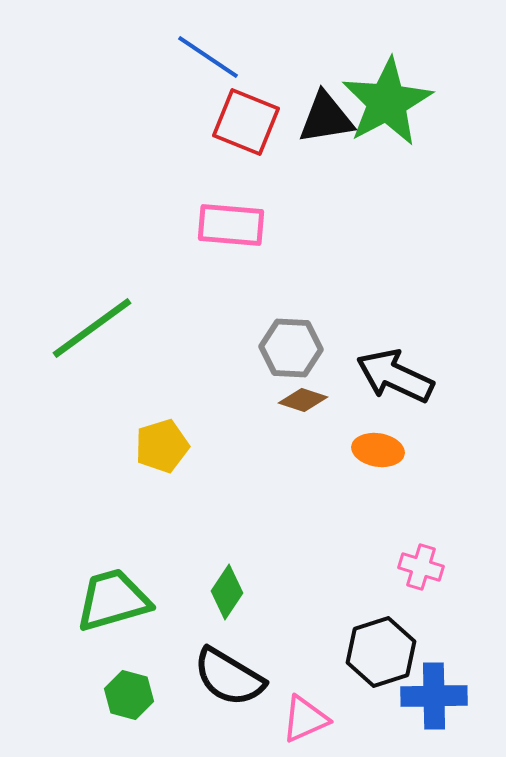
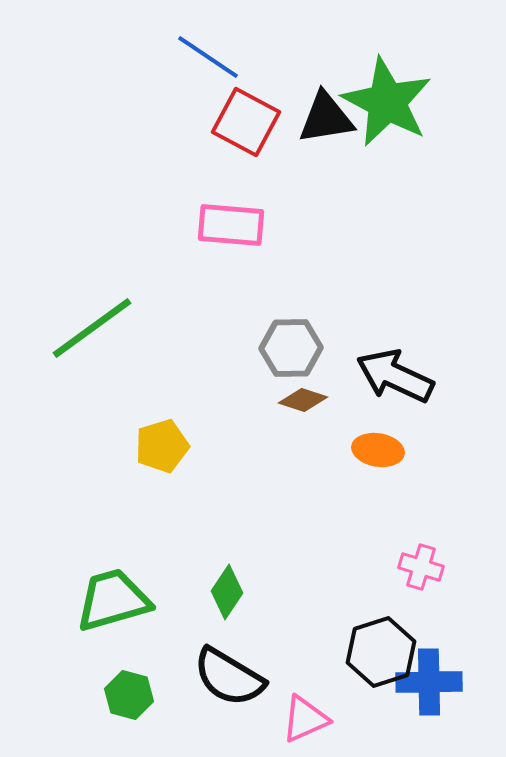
green star: rotated 16 degrees counterclockwise
red square: rotated 6 degrees clockwise
gray hexagon: rotated 4 degrees counterclockwise
blue cross: moved 5 px left, 14 px up
